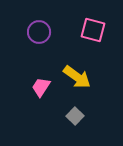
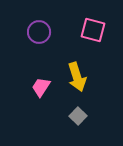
yellow arrow: rotated 36 degrees clockwise
gray square: moved 3 px right
